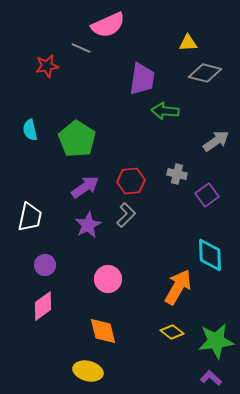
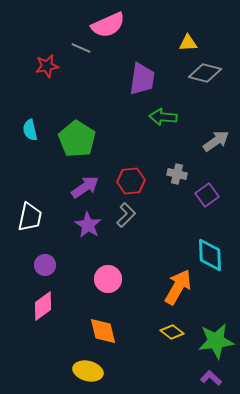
green arrow: moved 2 px left, 6 px down
purple star: rotated 12 degrees counterclockwise
